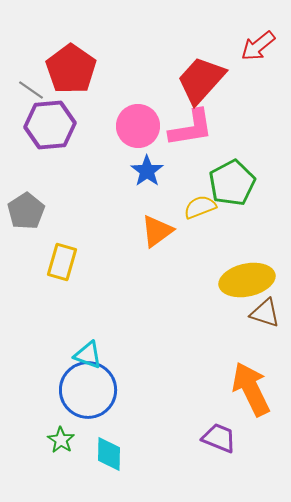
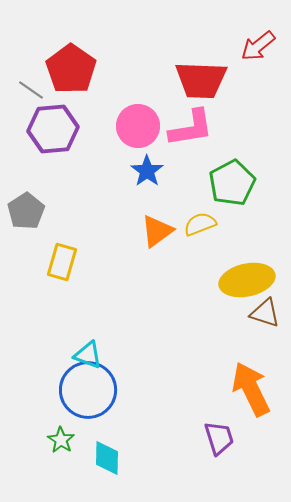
red trapezoid: rotated 130 degrees counterclockwise
purple hexagon: moved 3 px right, 4 px down
yellow semicircle: moved 17 px down
purple trapezoid: rotated 51 degrees clockwise
cyan diamond: moved 2 px left, 4 px down
